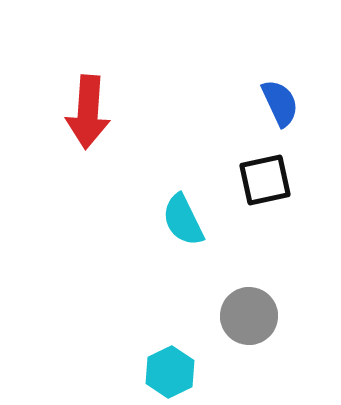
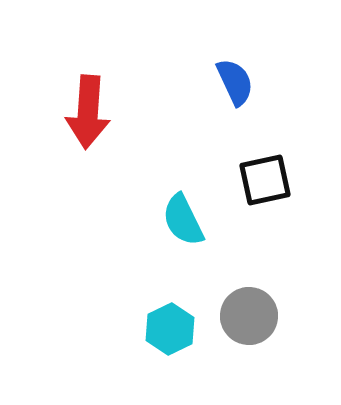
blue semicircle: moved 45 px left, 21 px up
cyan hexagon: moved 43 px up
